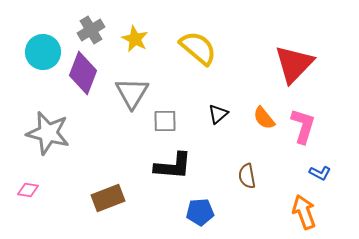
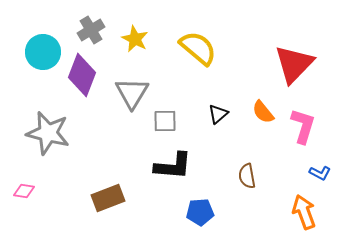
purple diamond: moved 1 px left, 2 px down
orange semicircle: moved 1 px left, 6 px up
pink diamond: moved 4 px left, 1 px down
